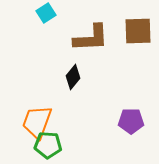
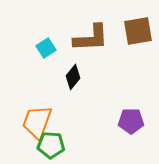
cyan square: moved 35 px down
brown square: rotated 8 degrees counterclockwise
green pentagon: moved 3 px right
